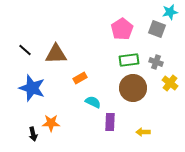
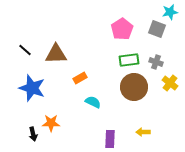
brown circle: moved 1 px right, 1 px up
purple rectangle: moved 17 px down
